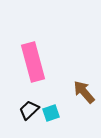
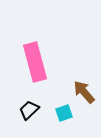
pink rectangle: moved 2 px right
cyan square: moved 13 px right
